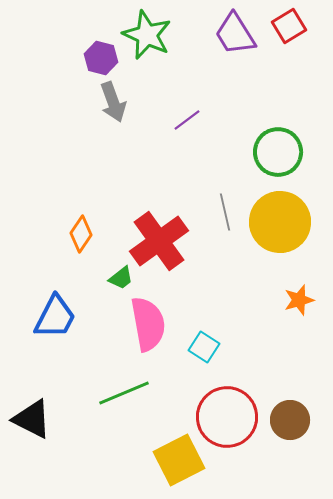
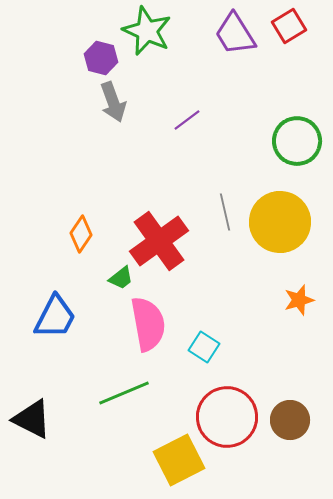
green star: moved 4 px up
green circle: moved 19 px right, 11 px up
